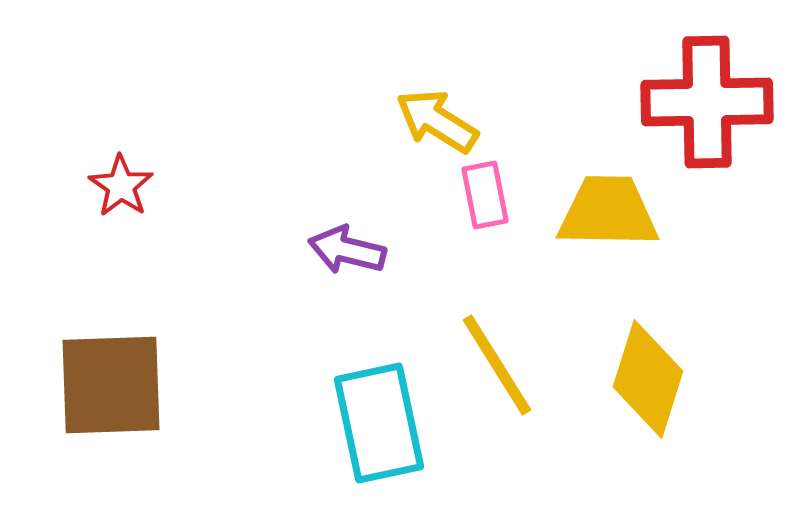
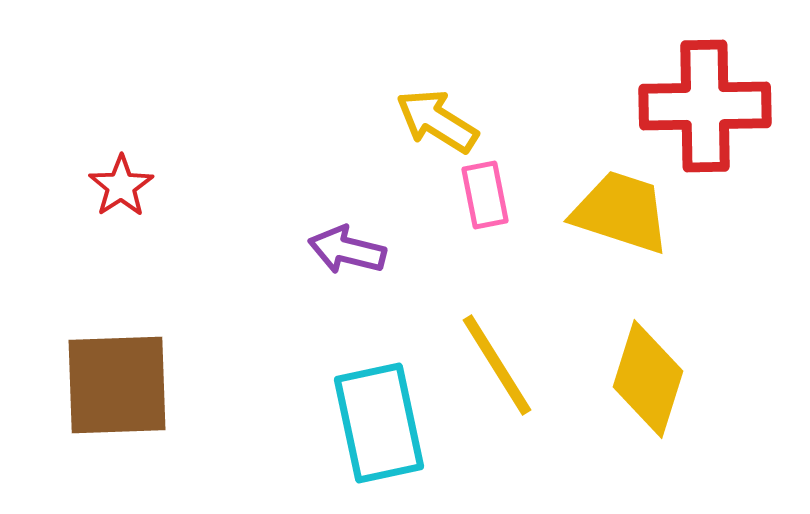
red cross: moved 2 px left, 4 px down
red star: rotated 4 degrees clockwise
yellow trapezoid: moved 13 px right; rotated 17 degrees clockwise
brown square: moved 6 px right
